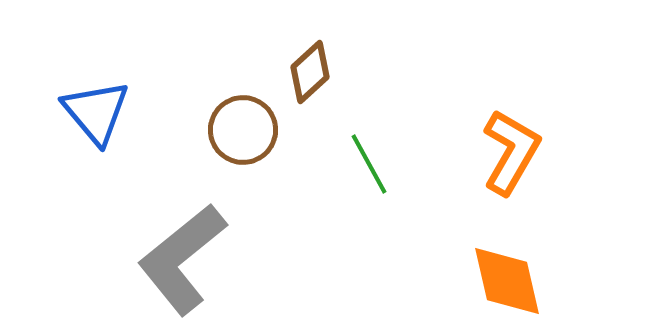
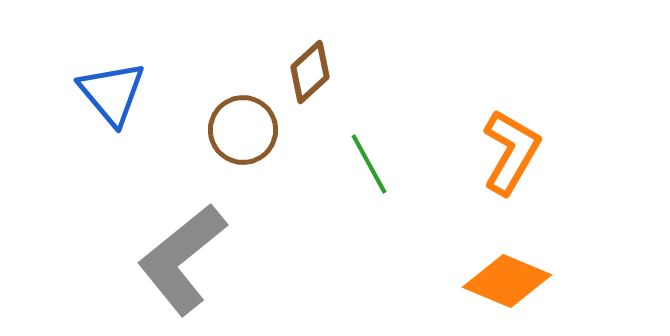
blue triangle: moved 16 px right, 19 px up
orange diamond: rotated 54 degrees counterclockwise
